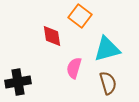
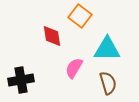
cyan triangle: rotated 16 degrees clockwise
pink semicircle: rotated 15 degrees clockwise
black cross: moved 3 px right, 2 px up
